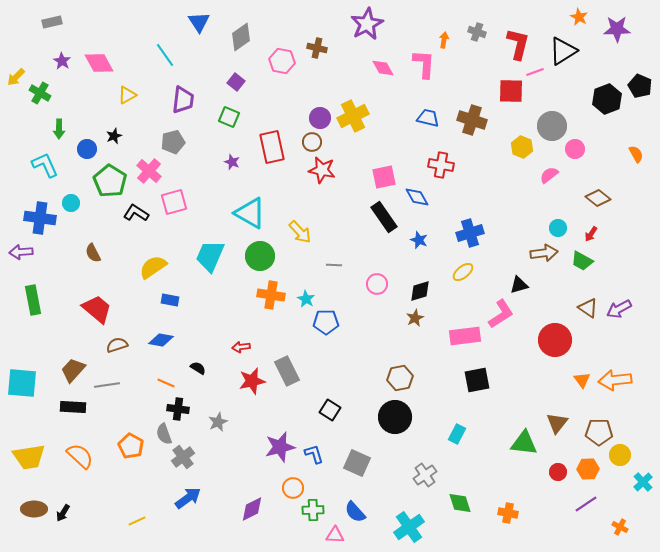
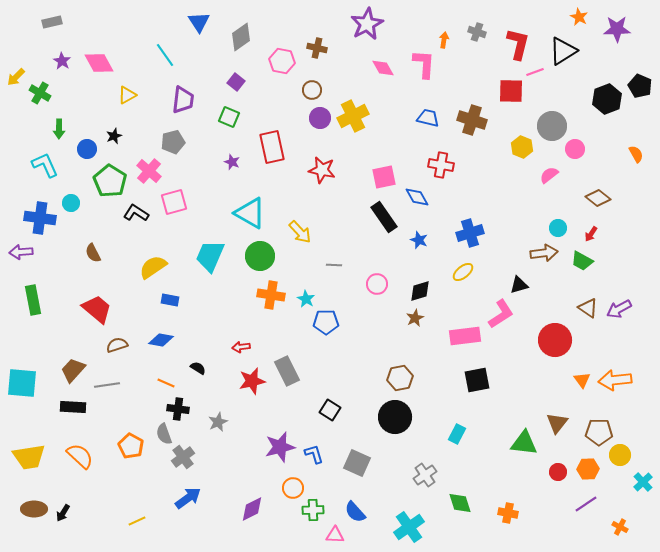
brown circle at (312, 142): moved 52 px up
